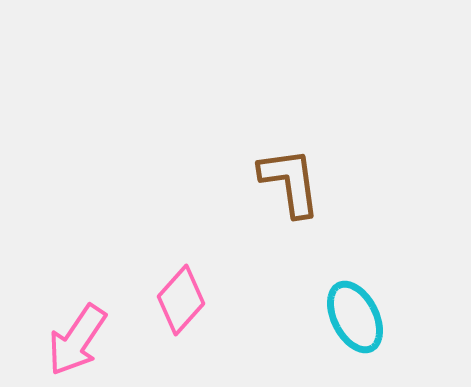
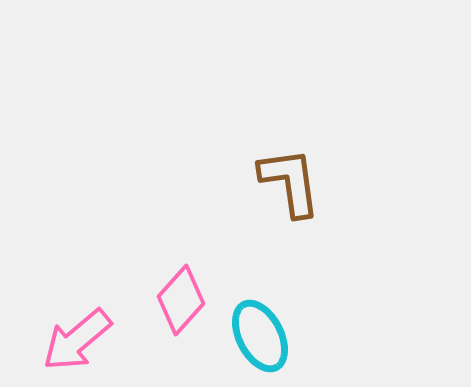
cyan ellipse: moved 95 px left, 19 px down
pink arrow: rotated 16 degrees clockwise
